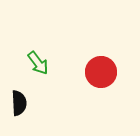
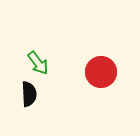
black semicircle: moved 10 px right, 9 px up
